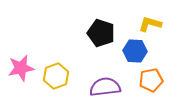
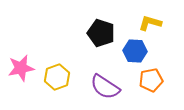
yellow L-shape: moved 1 px up
yellow hexagon: moved 1 px right, 1 px down
purple semicircle: rotated 140 degrees counterclockwise
